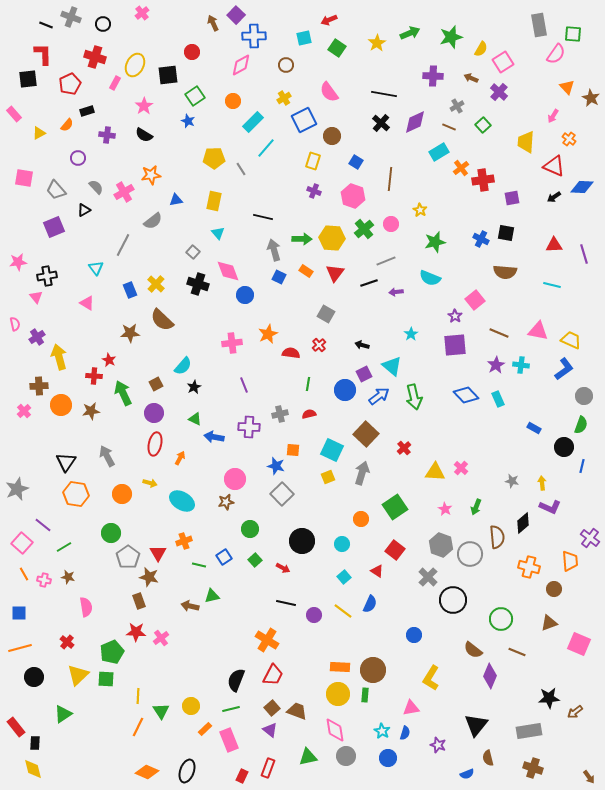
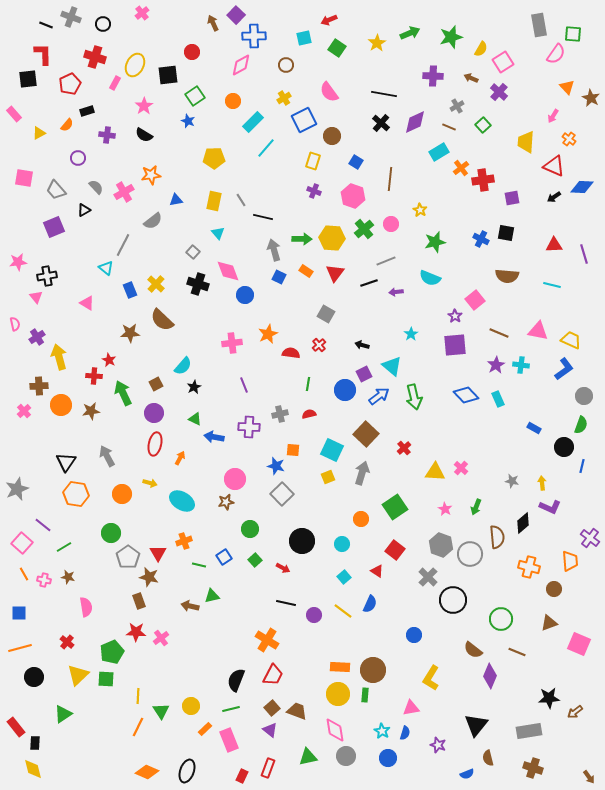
gray line at (241, 169): moved 31 px down
cyan triangle at (96, 268): moved 10 px right; rotated 14 degrees counterclockwise
brown semicircle at (505, 272): moved 2 px right, 4 px down
